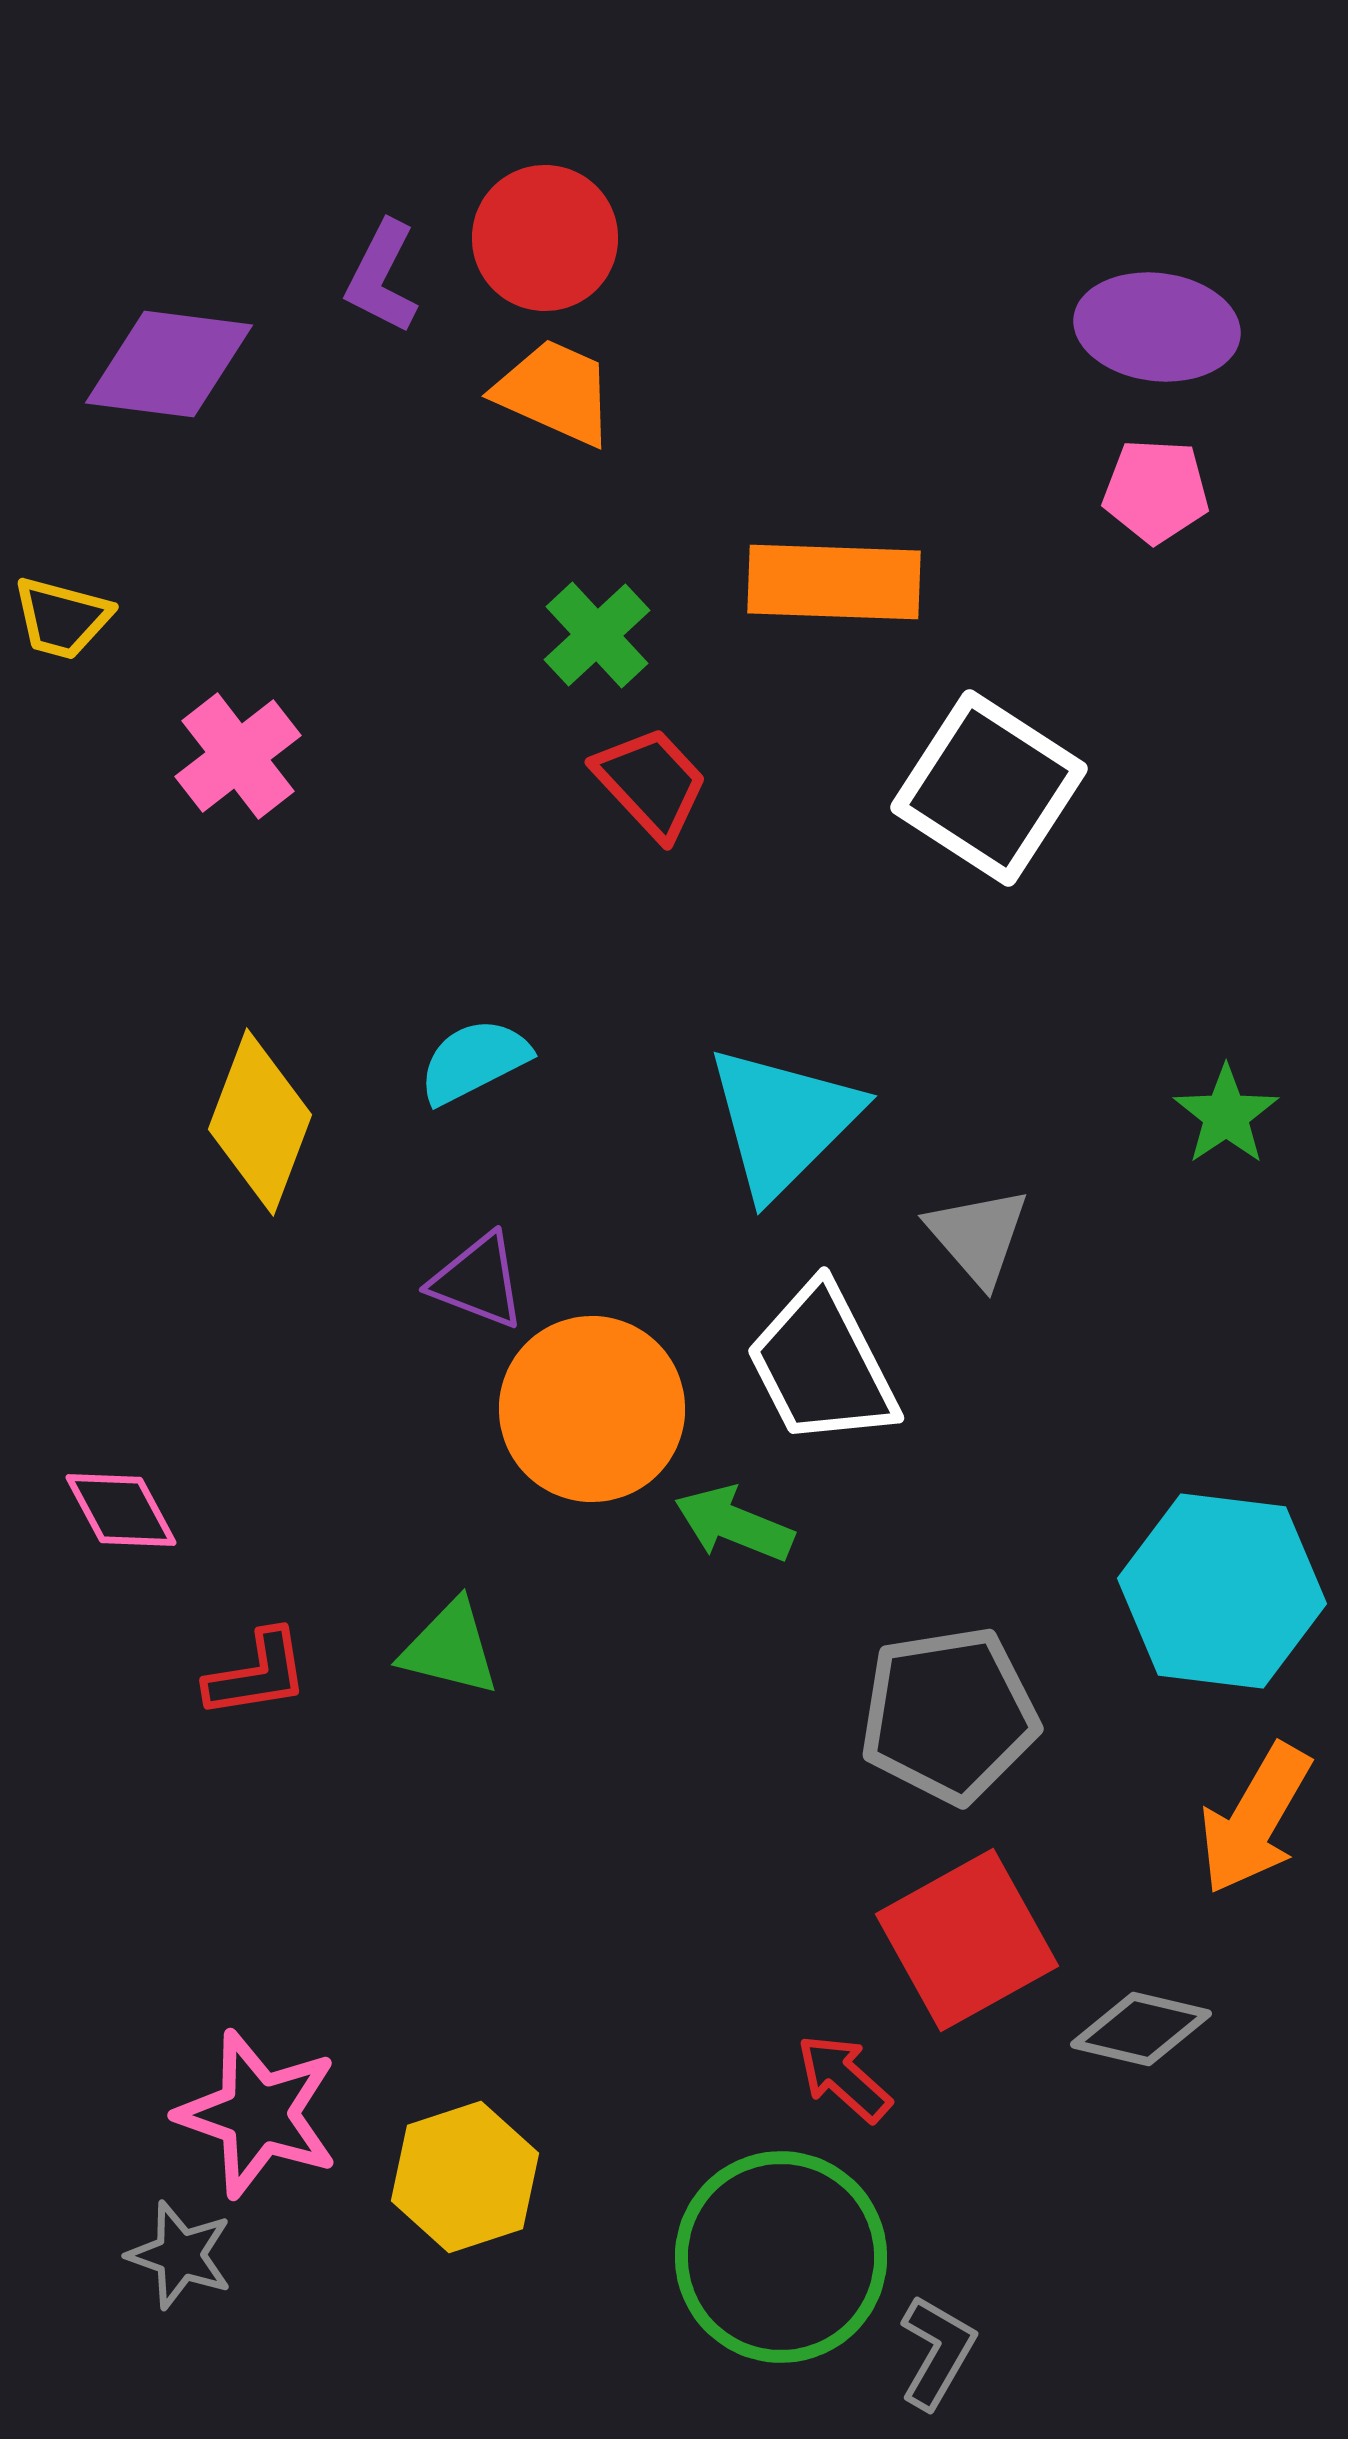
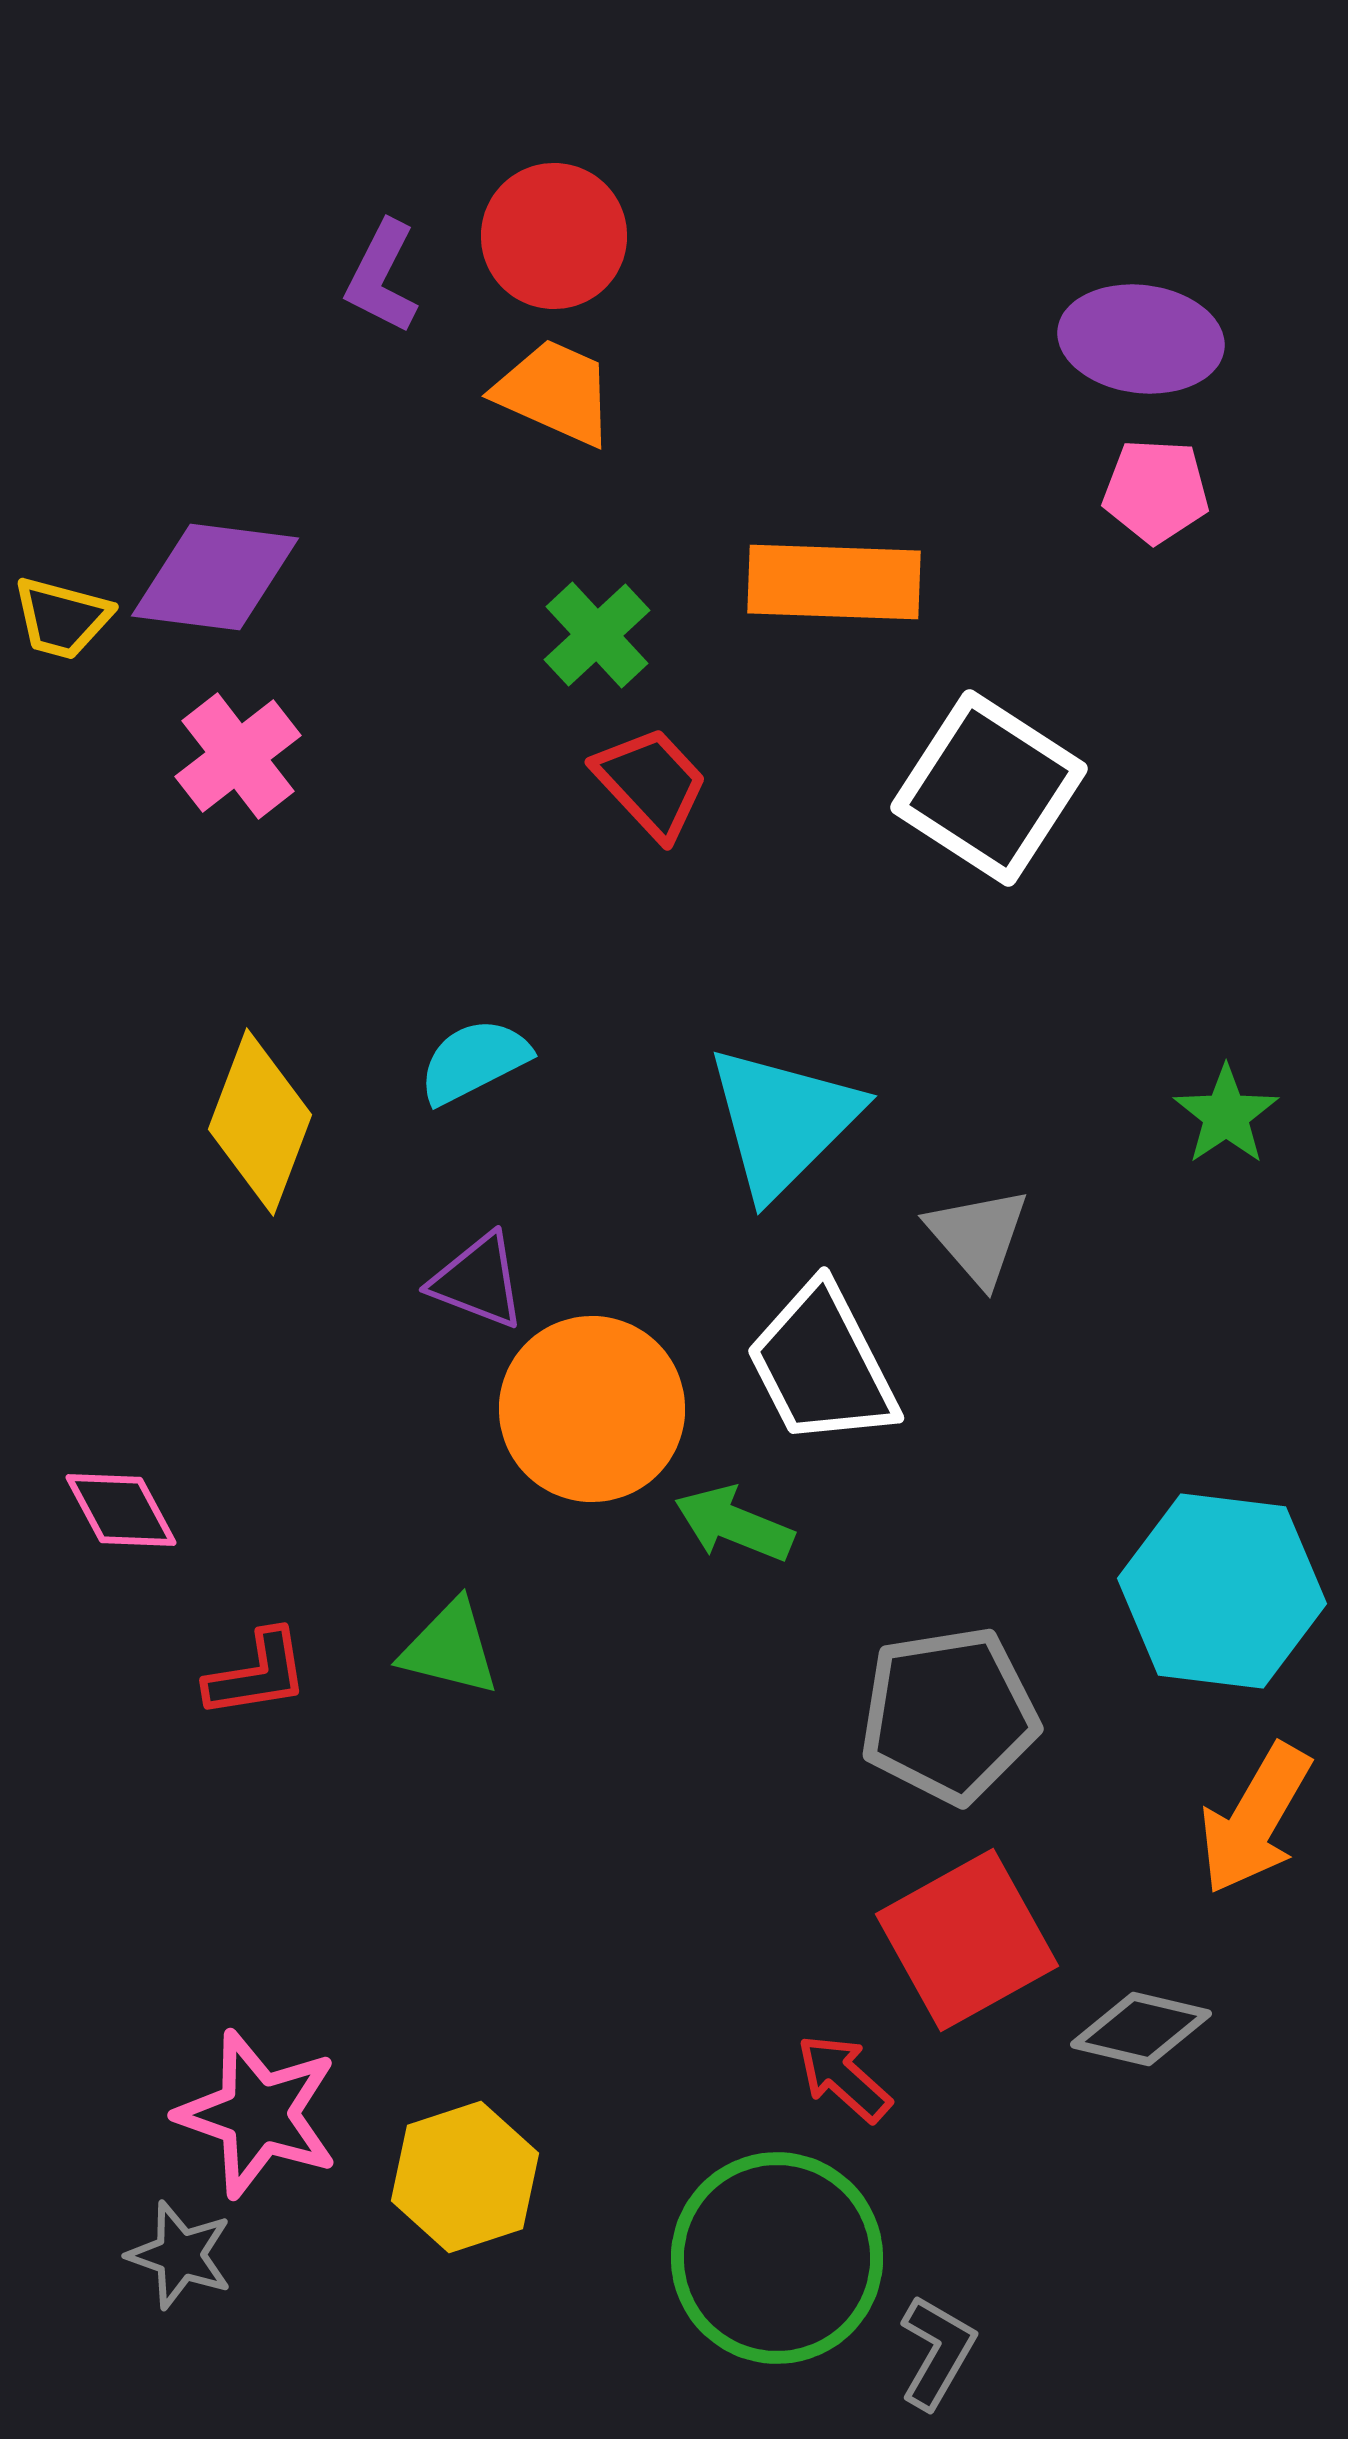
red circle: moved 9 px right, 2 px up
purple ellipse: moved 16 px left, 12 px down
purple diamond: moved 46 px right, 213 px down
green circle: moved 4 px left, 1 px down
